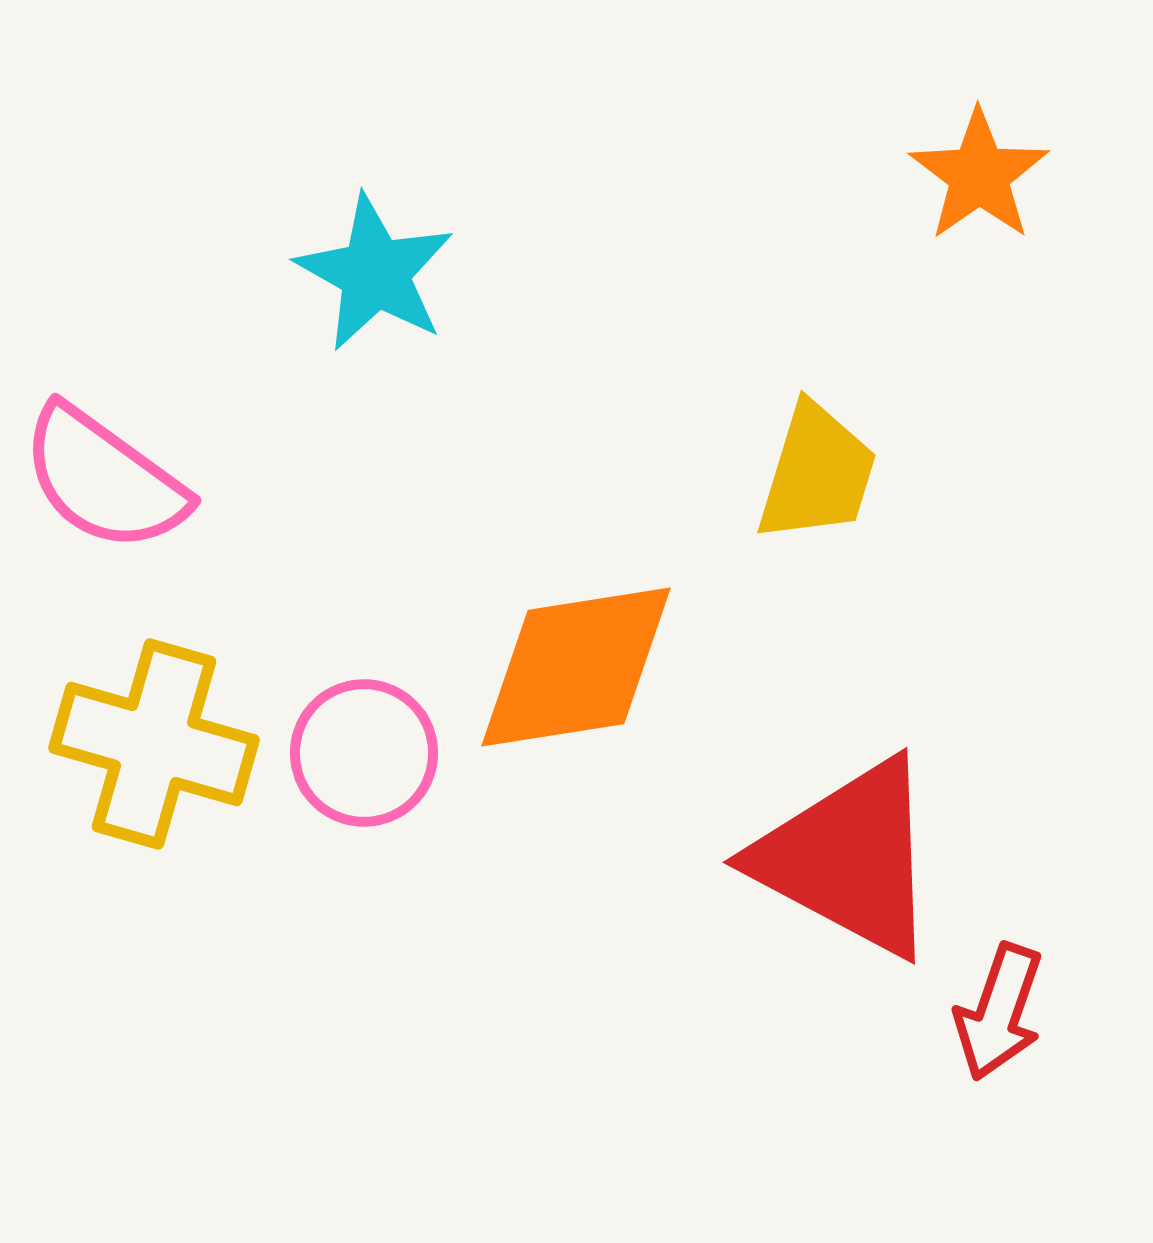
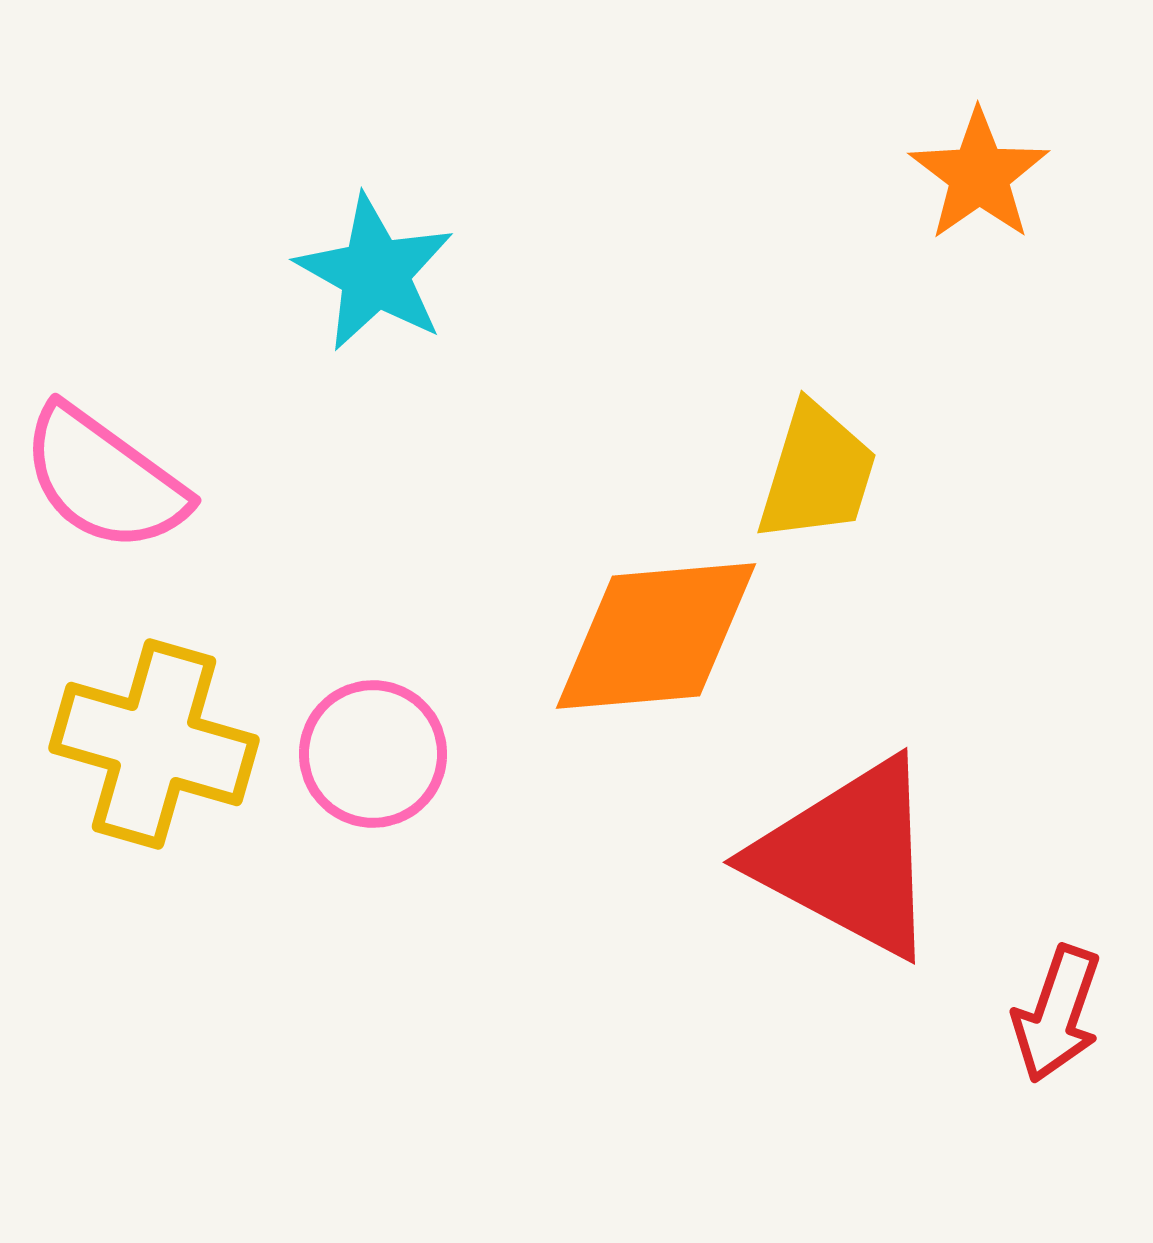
orange diamond: moved 80 px right, 31 px up; rotated 4 degrees clockwise
pink circle: moved 9 px right, 1 px down
red arrow: moved 58 px right, 2 px down
